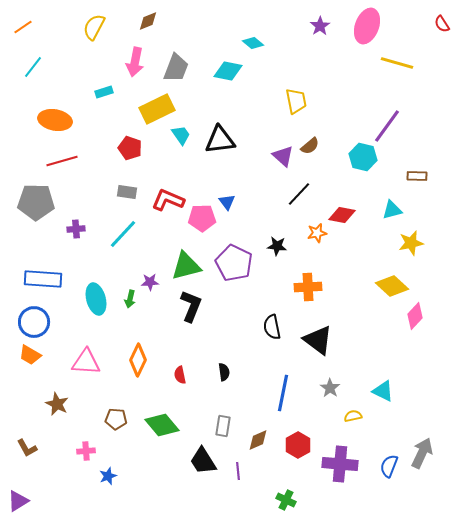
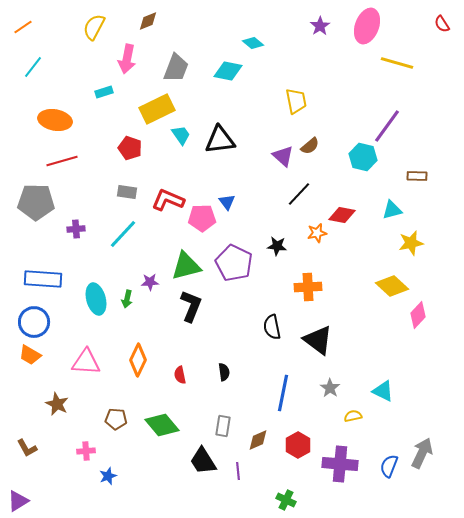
pink arrow at (135, 62): moved 8 px left, 3 px up
green arrow at (130, 299): moved 3 px left
pink diamond at (415, 316): moved 3 px right, 1 px up
